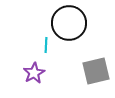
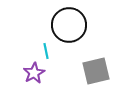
black circle: moved 2 px down
cyan line: moved 6 px down; rotated 14 degrees counterclockwise
